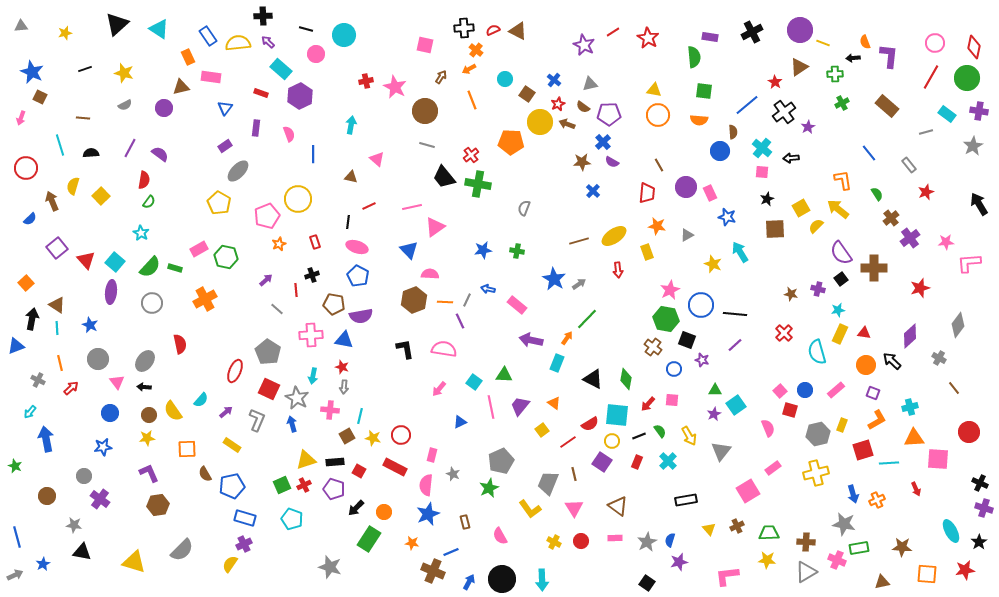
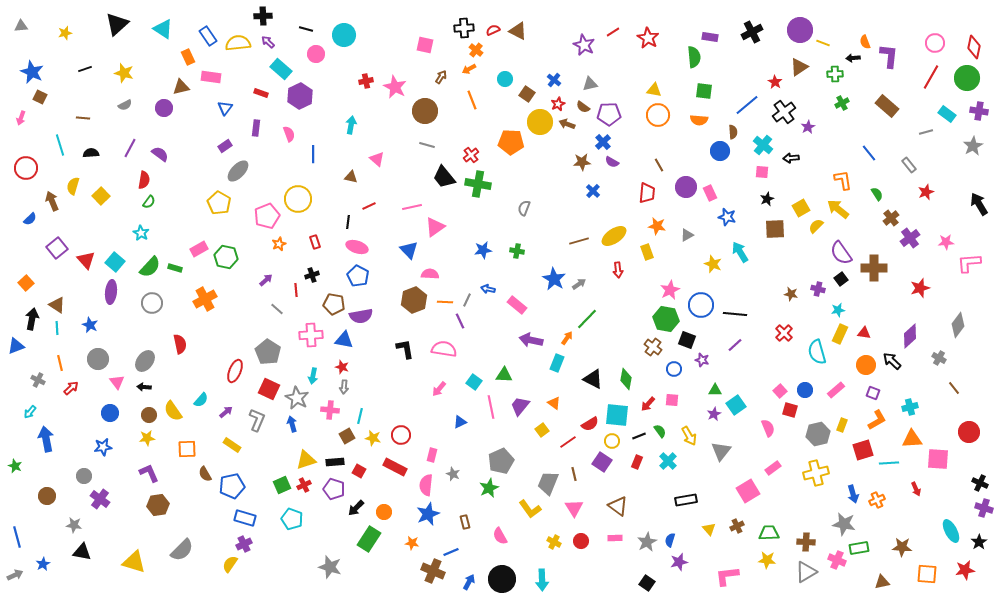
cyan triangle at (159, 29): moved 4 px right
cyan cross at (762, 148): moved 1 px right, 3 px up
orange triangle at (914, 438): moved 2 px left, 1 px down
